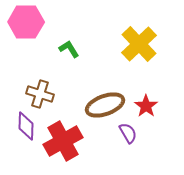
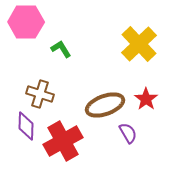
green L-shape: moved 8 px left
red star: moved 7 px up
